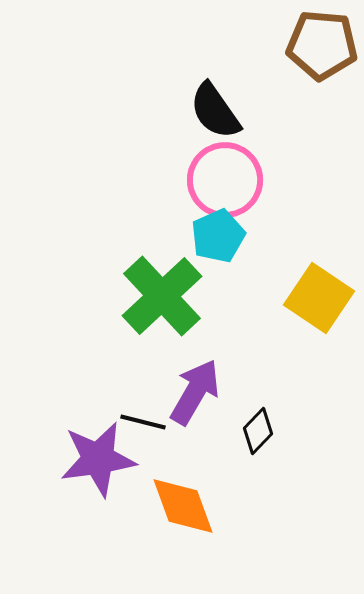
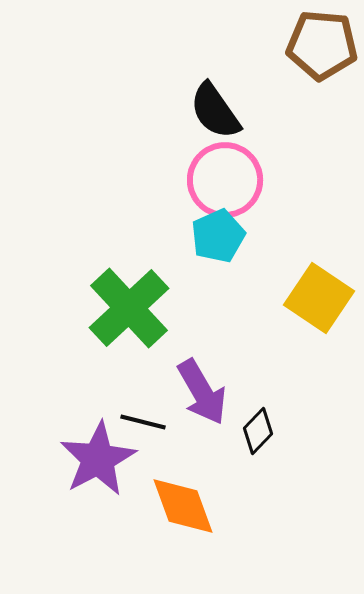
green cross: moved 33 px left, 12 px down
purple arrow: moved 7 px right; rotated 120 degrees clockwise
purple star: rotated 20 degrees counterclockwise
